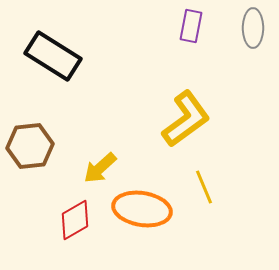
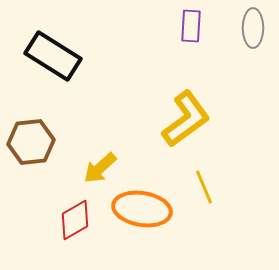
purple rectangle: rotated 8 degrees counterclockwise
brown hexagon: moved 1 px right, 4 px up
